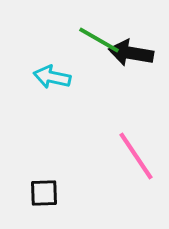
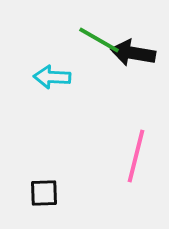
black arrow: moved 2 px right
cyan arrow: rotated 9 degrees counterclockwise
pink line: rotated 48 degrees clockwise
